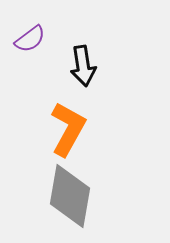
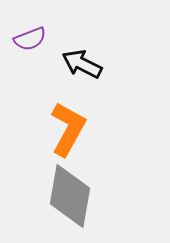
purple semicircle: rotated 16 degrees clockwise
black arrow: moved 1 px left, 2 px up; rotated 126 degrees clockwise
